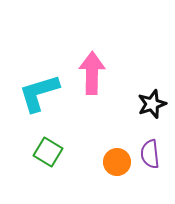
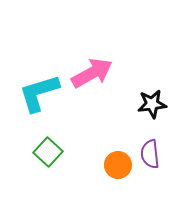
pink arrow: rotated 60 degrees clockwise
black star: rotated 12 degrees clockwise
green square: rotated 12 degrees clockwise
orange circle: moved 1 px right, 3 px down
